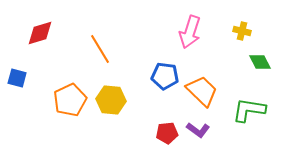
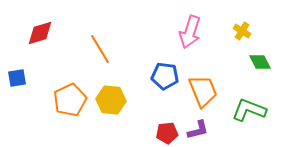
yellow cross: rotated 18 degrees clockwise
blue square: rotated 24 degrees counterclockwise
orange trapezoid: moved 1 px right; rotated 24 degrees clockwise
green L-shape: rotated 12 degrees clockwise
purple L-shape: rotated 50 degrees counterclockwise
